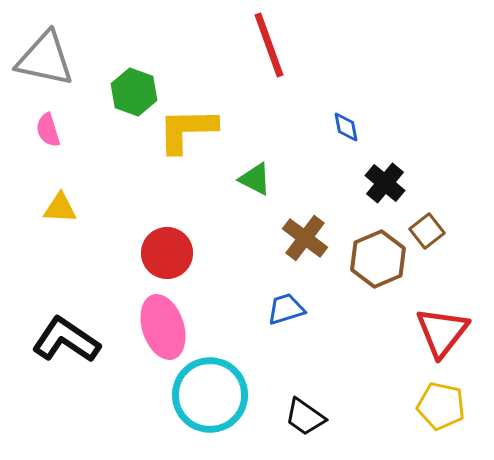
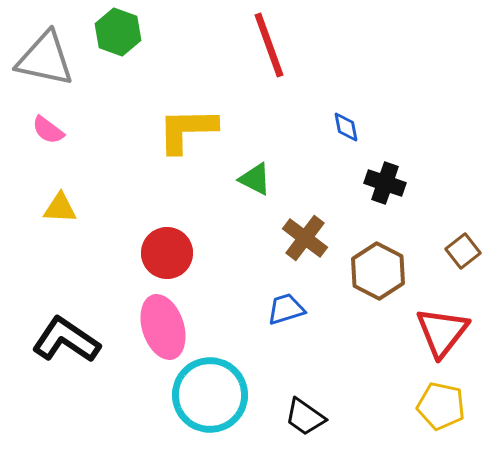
green hexagon: moved 16 px left, 60 px up
pink semicircle: rotated 36 degrees counterclockwise
black cross: rotated 21 degrees counterclockwise
brown square: moved 36 px right, 20 px down
brown hexagon: moved 12 px down; rotated 10 degrees counterclockwise
